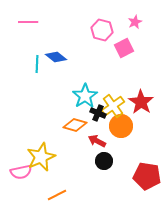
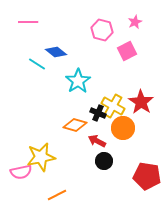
pink square: moved 3 px right, 3 px down
blue diamond: moved 5 px up
cyan line: rotated 60 degrees counterclockwise
cyan star: moved 7 px left, 15 px up
yellow cross: rotated 25 degrees counterclockwise
orange circle: moved 2 px right, 2 px down
yellow star: rotated 12 degrees clockwise
